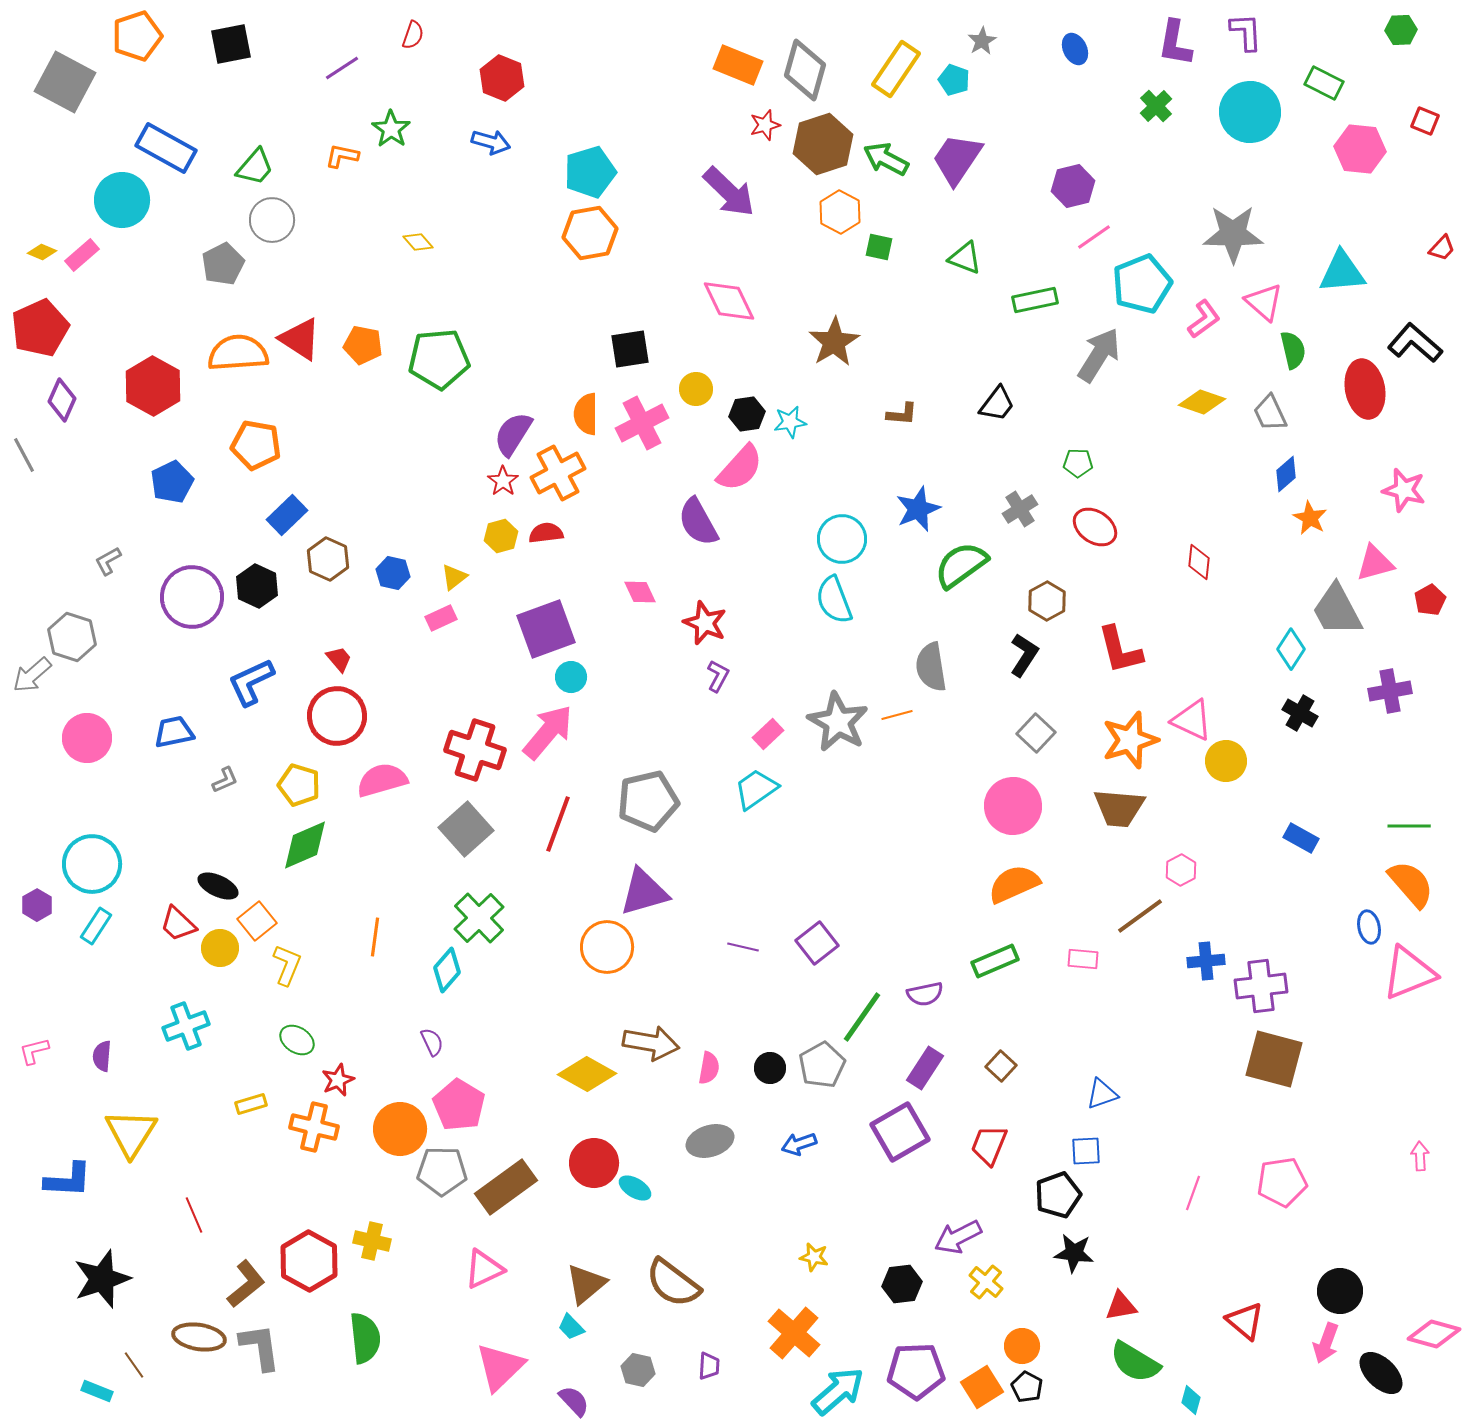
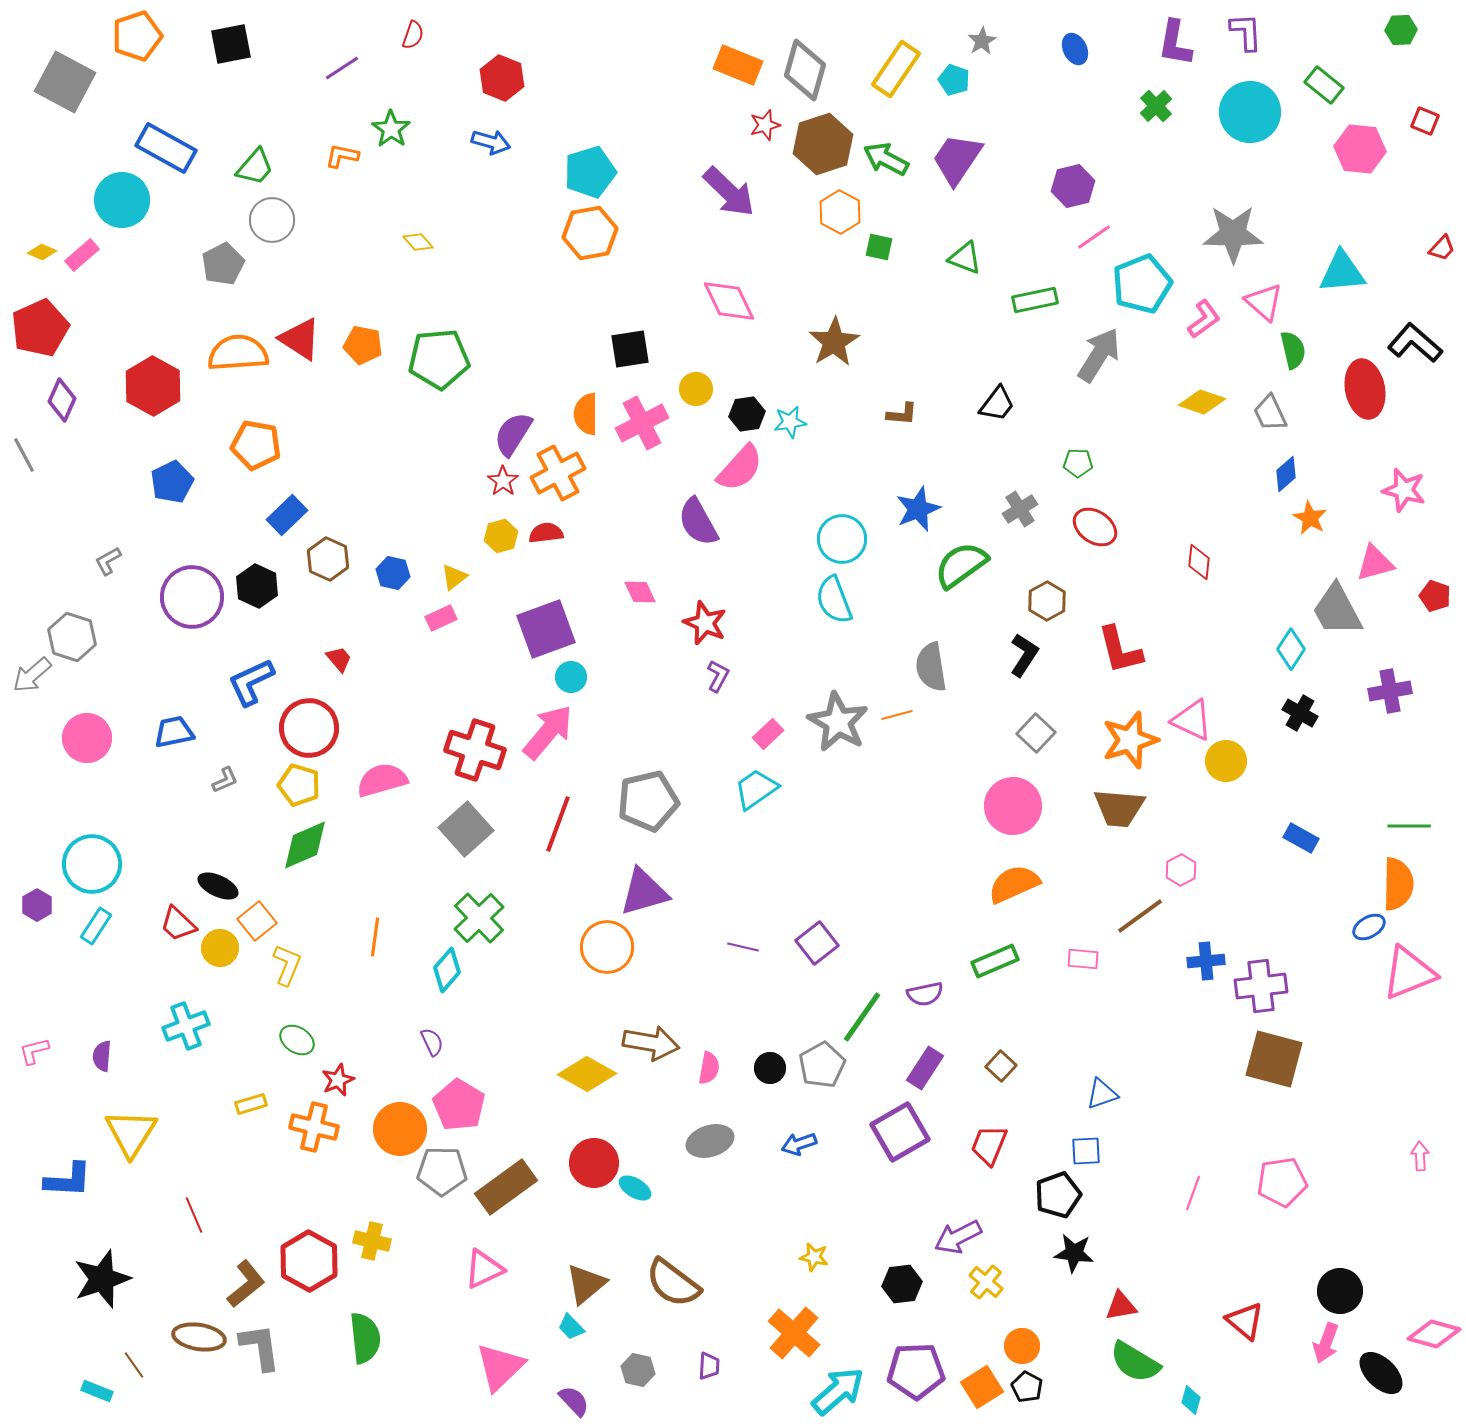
green rectangle at (1324, 83): moved 2 px down; rotated 12 degrees clockwise
red pentagon at (1430, 600): moved 5 px right, 4 px up; rotated 24 degrees counterclockwise
red circle at (337, 716): moved 28 px left, 12 px down
orange semicircle at (1411, 884): moved 13 px left; rotated 42 degrees clockwise
blue ellipse at (1369, 927): rotated 72 degrees clockwise
